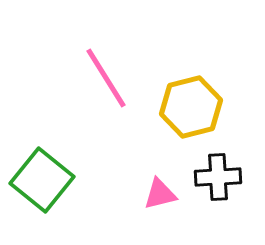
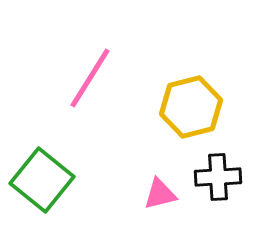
pink line: moved 16 px left; rotated 64 degrees clockwise
